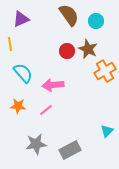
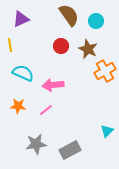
yellow line: moved 1 px down
red circle: moved 6 px left, 5 px up
cyan semicircle: rotated 25 degrees counterclockwise
